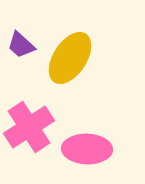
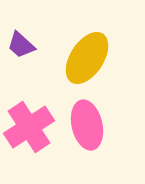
yellow ellipse: moved 17 px right
pink ellipse: moved 24 px up; rotated 75 degrees clockwise
